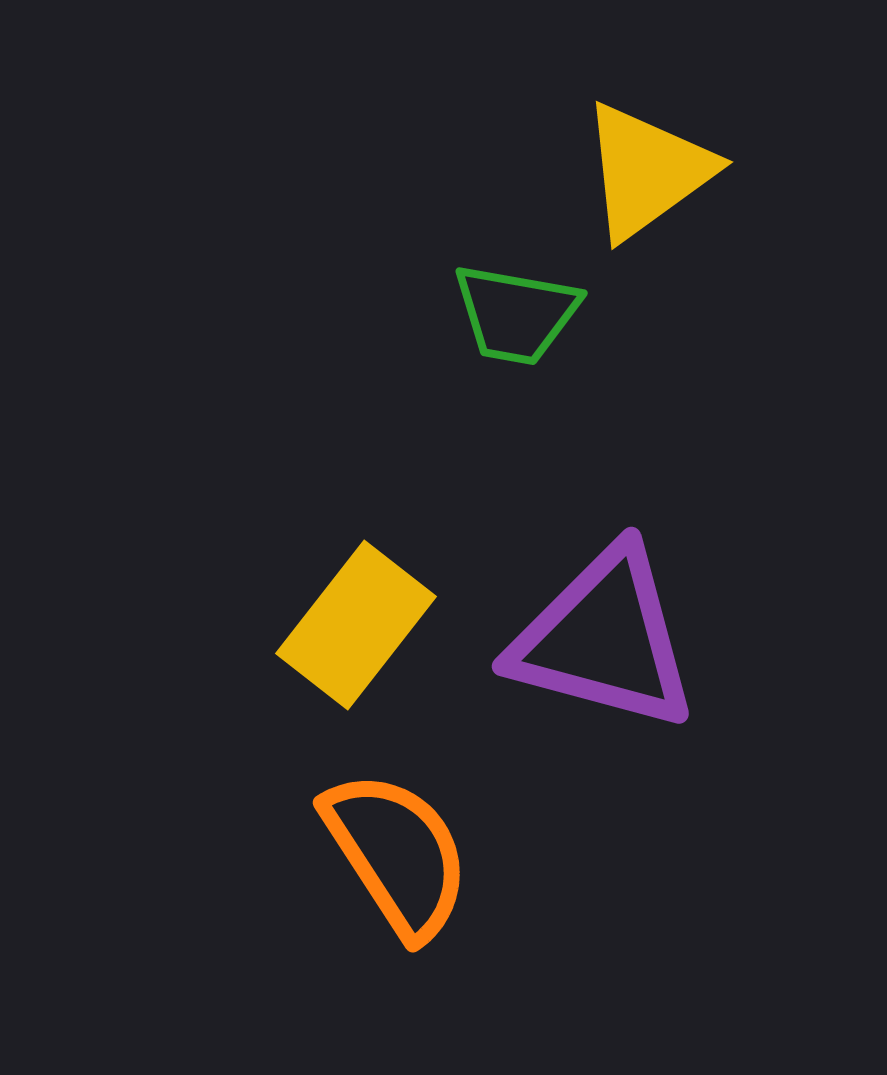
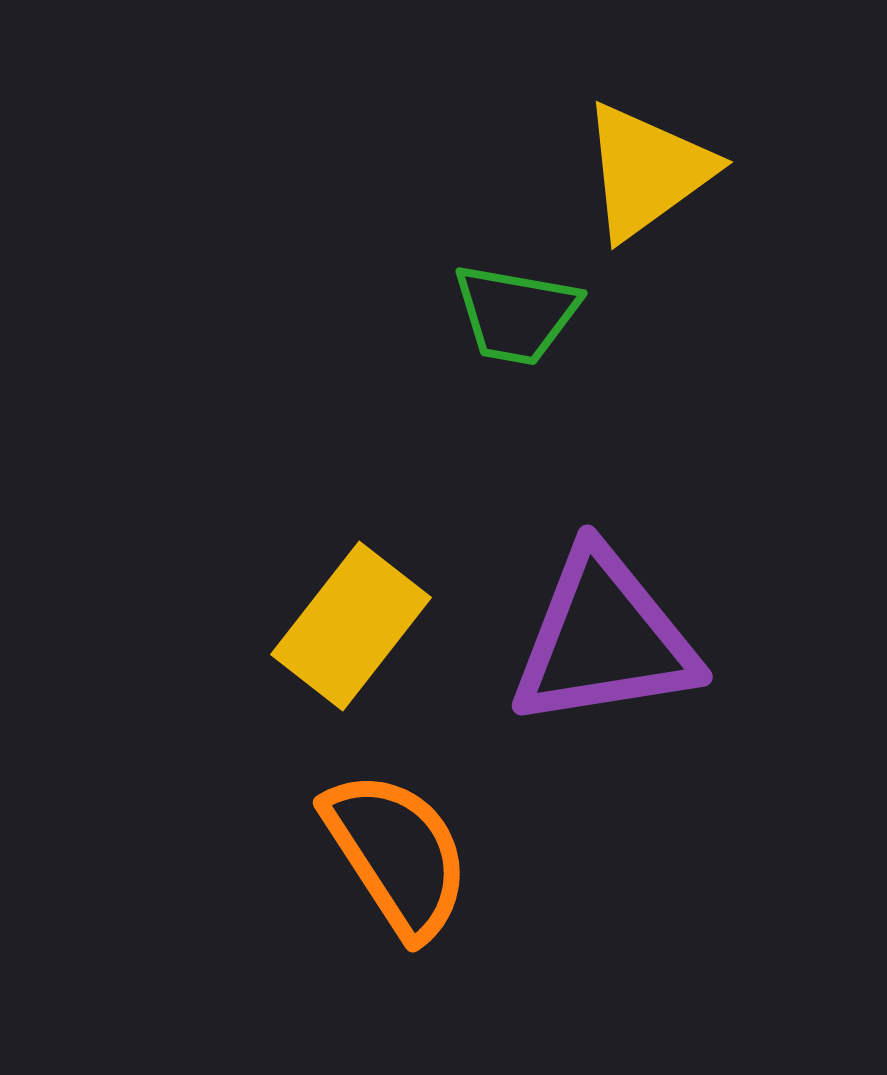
yellow rectangle: moved 5 px left, 1 px down
purple triangle: rotated 24 degrees counterclockwise
